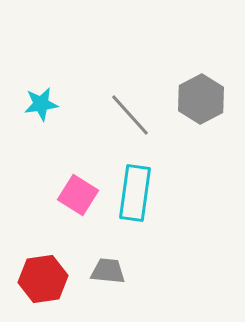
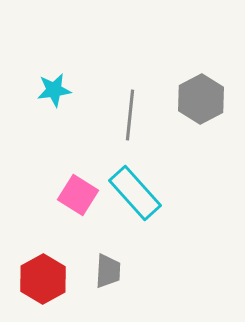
cyan star: moved 13 px right, 14 px up
gray line: rotated 48 degrees clockwise
cyan rectangle: rotated 50 degrees counterclockwise
gray trapezoid: rotated 87 degrees clockwise
red hexagon: rotated 21 degrees counterclockwise
